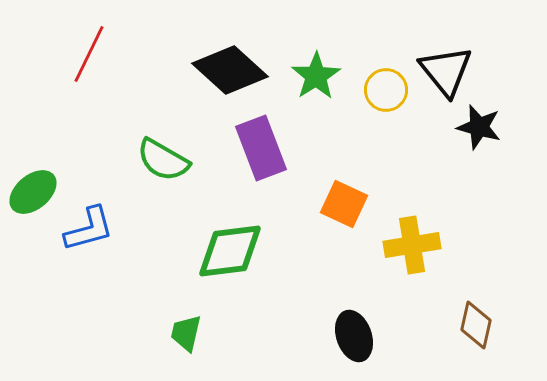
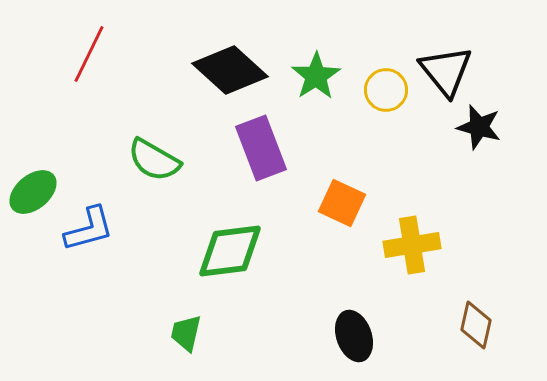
green semicircle: moved 9 px left
orange square: moved 2 px left, 1 px up
